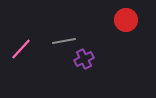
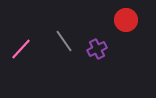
gray line: rotated 65 degrees clockwise
purple cross: moved 13 px right, 10 px up
